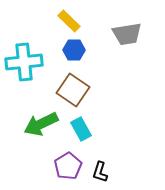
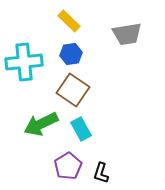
blue hexagon: moved 3 px left, 4 px down; rotated 10 degrees counterclockwise
black L-shape: moved 1 px right, 1 px down
